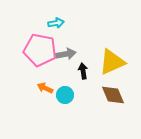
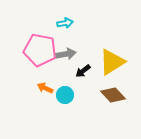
cyan arrow: moved 9 px right
yellow triangle: rotated 8 degrees counterclockwise
black arrow: rotated 119 degrees counterclockwise
brown diamond: rotated 20 degrees counterclockwise
